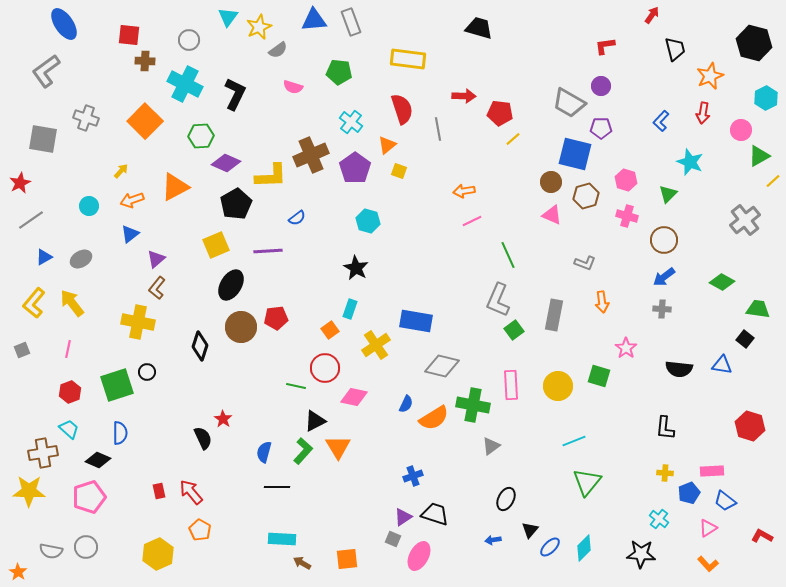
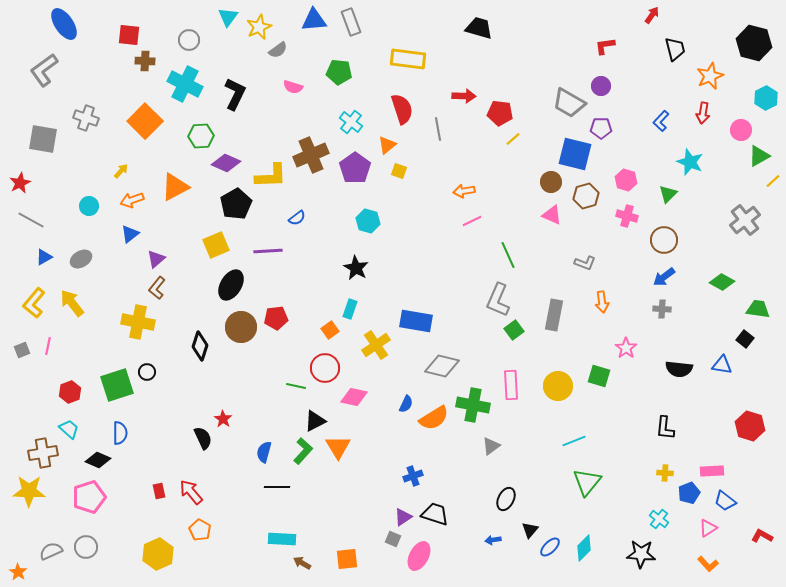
gray L-shape at (46, 71): moved 2 px left, 1 px up
gray line at (31, 220): rotated 64 degrees clockwise
pink line at (68, 349): moved 20 px left, 3 px up
gray semicircle at (51, 551): rotated 145 degrees clockwise
